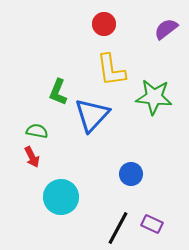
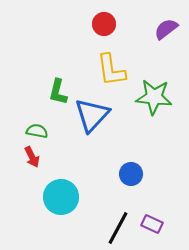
green L-shape: rotated 8 degrees counterclockwise
